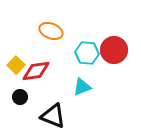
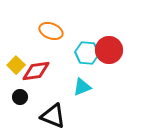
red circle: moved 5 px left
